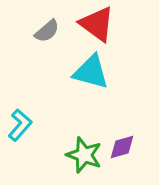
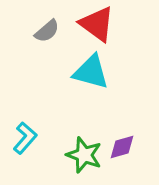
cyan L-shape: moved 5 px right, 13 px down
